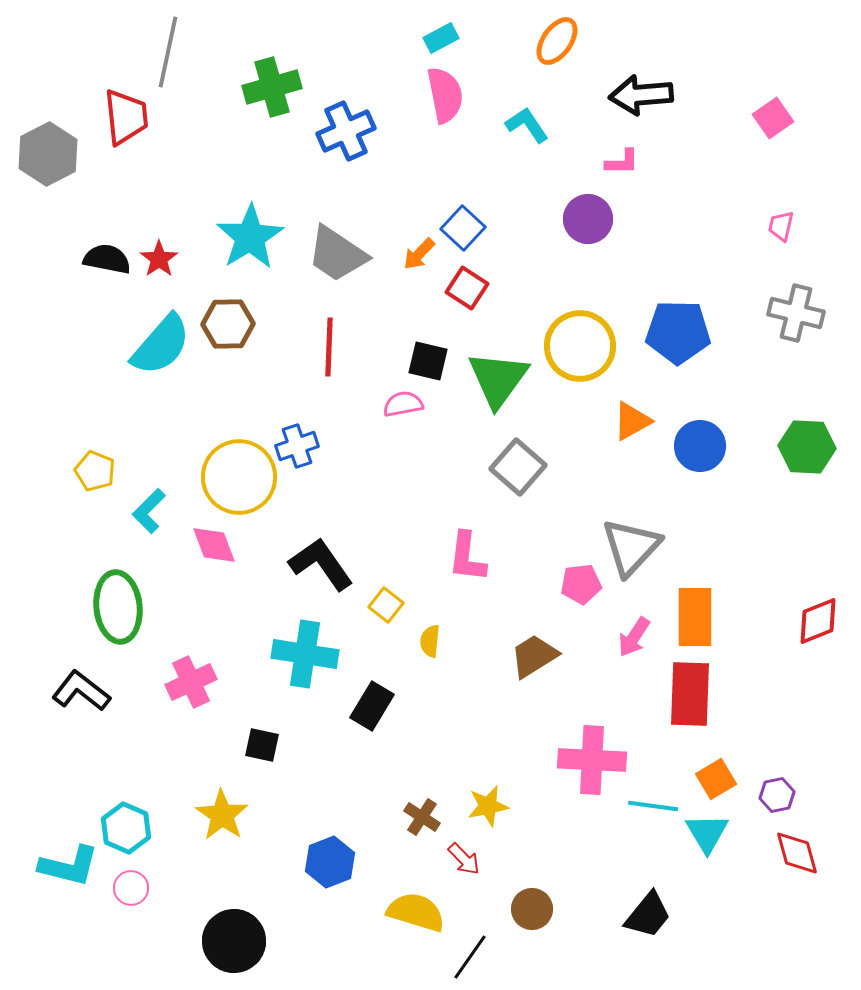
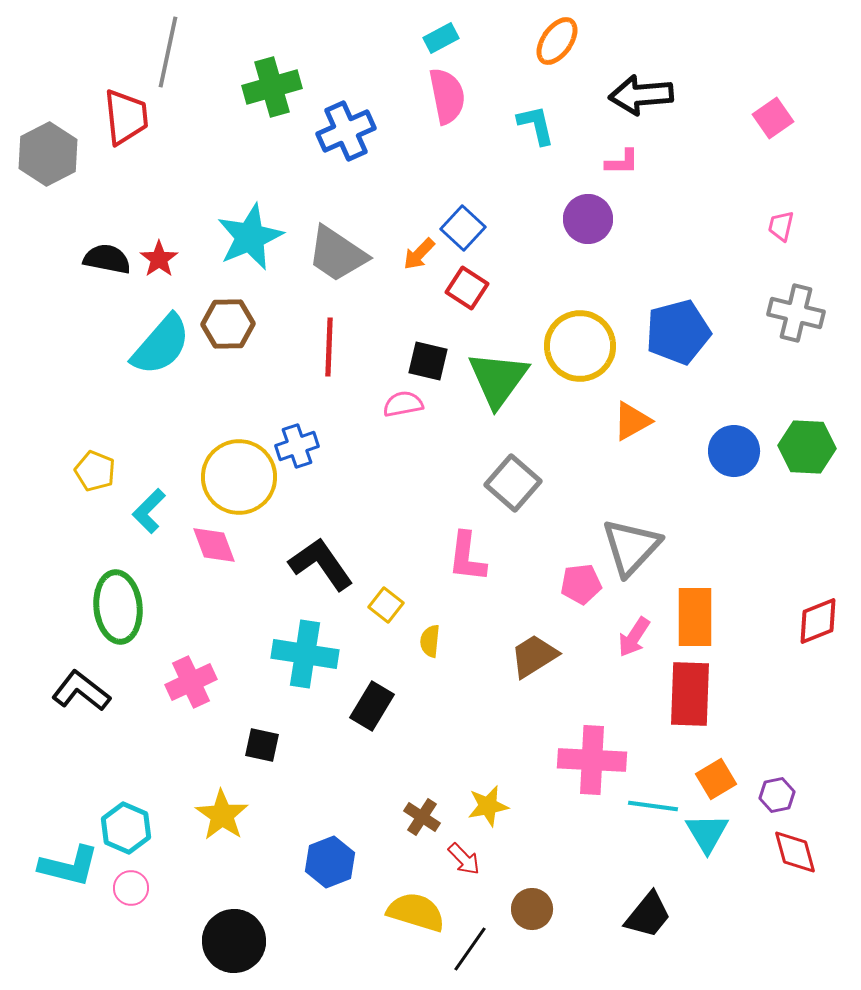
pink semicircle at (445, 95): moved 2 px right, 1 px down
cyan L-shape at (527, 125): moved 9 px right; rotated 21 degrees clockwise
cyan star at (250, 237): rotated 8 degrees clockwise
blue pentagon at (678, 332): rotated 16 degrees counterclockwise
blue circle at (700, 446): moved 34 px right, 5 px down
gray square at (518, 467): moved 5 px left, 16 px down
red diamond at (797, 853): moved 2 px left, 1 px up
black line at (470, 957): moved 8 px up
